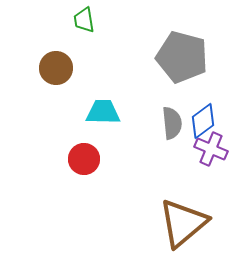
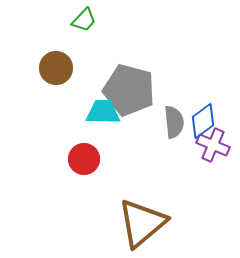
green trapezoid: rotated 128 degrees counterclockwise
gray pentagon: moved 53 px left, 33 px down
gray semicircle: moved 2 px right, 1 px up
purple cross: moved 2 px right, 4 px up
brown triangle: moved 41 px left
